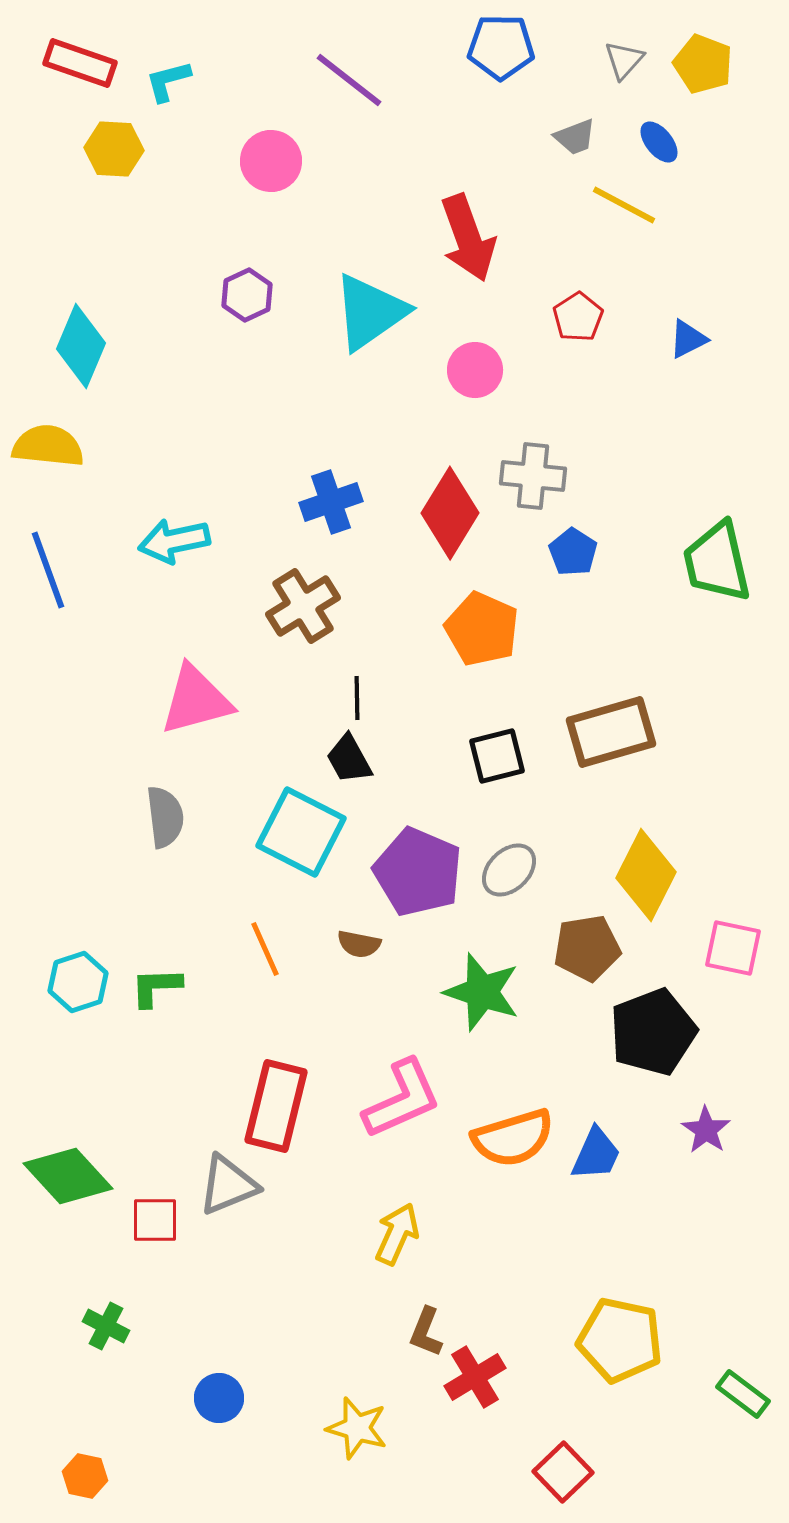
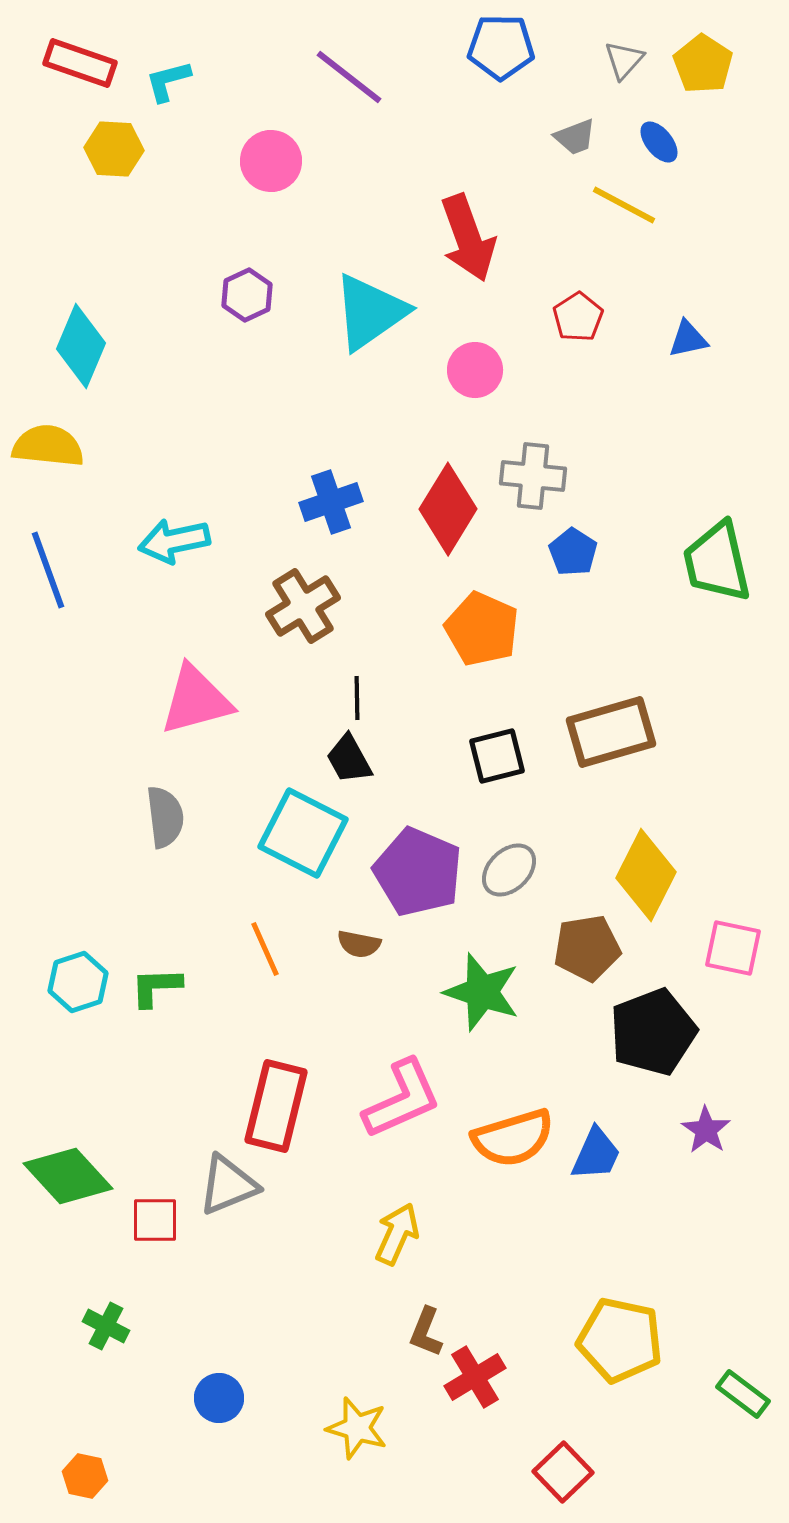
yellow pentagon at (703, 64): rotated 12 degrees clockwise
purple line at (349, 80): moved 3 px up
blue triangle at (688, 339): rotated 15 degrees clockwise
red diamond at (450, 513): moved 2 px left, 4 px up
cyan square at (301, 832): moved 2 px right, 1 px down
